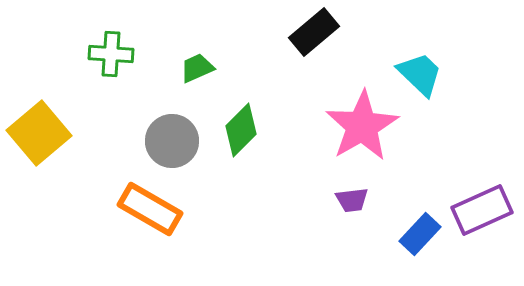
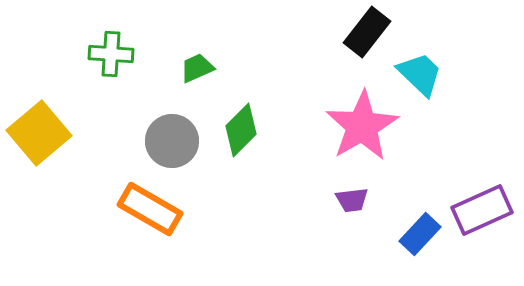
black rectangle: moved 53 px right; rotated 12 degrees counterclockwise
